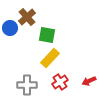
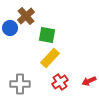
brown cross: moved 1 px left, 1 px up
gray cross: moved 7 px left, 1 px up
